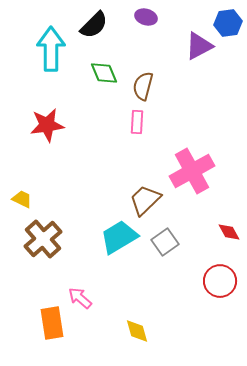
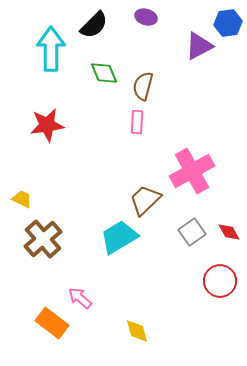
gray square: moved 27 px right, 10 px up
orange rectangle: rotated 44 degrees counterclockwise
